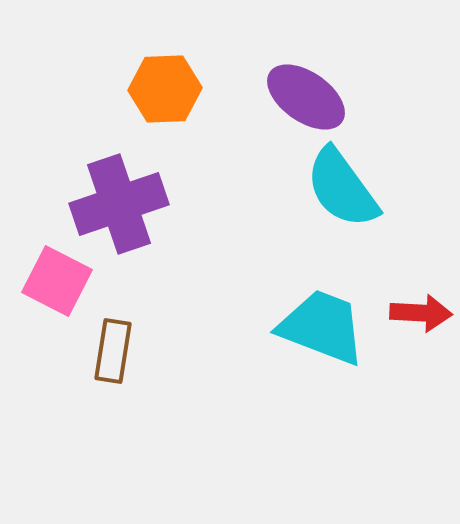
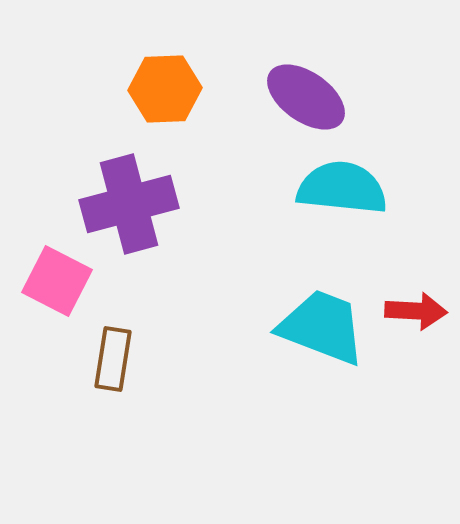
cyan semicircle: rotated 132 degrees clockwise
purple cross: moved 10 px right; rotated 4 degrees clockwise
red arrow: moved 5 px left, 2 px up
brown rectangle: moved 8 px down
